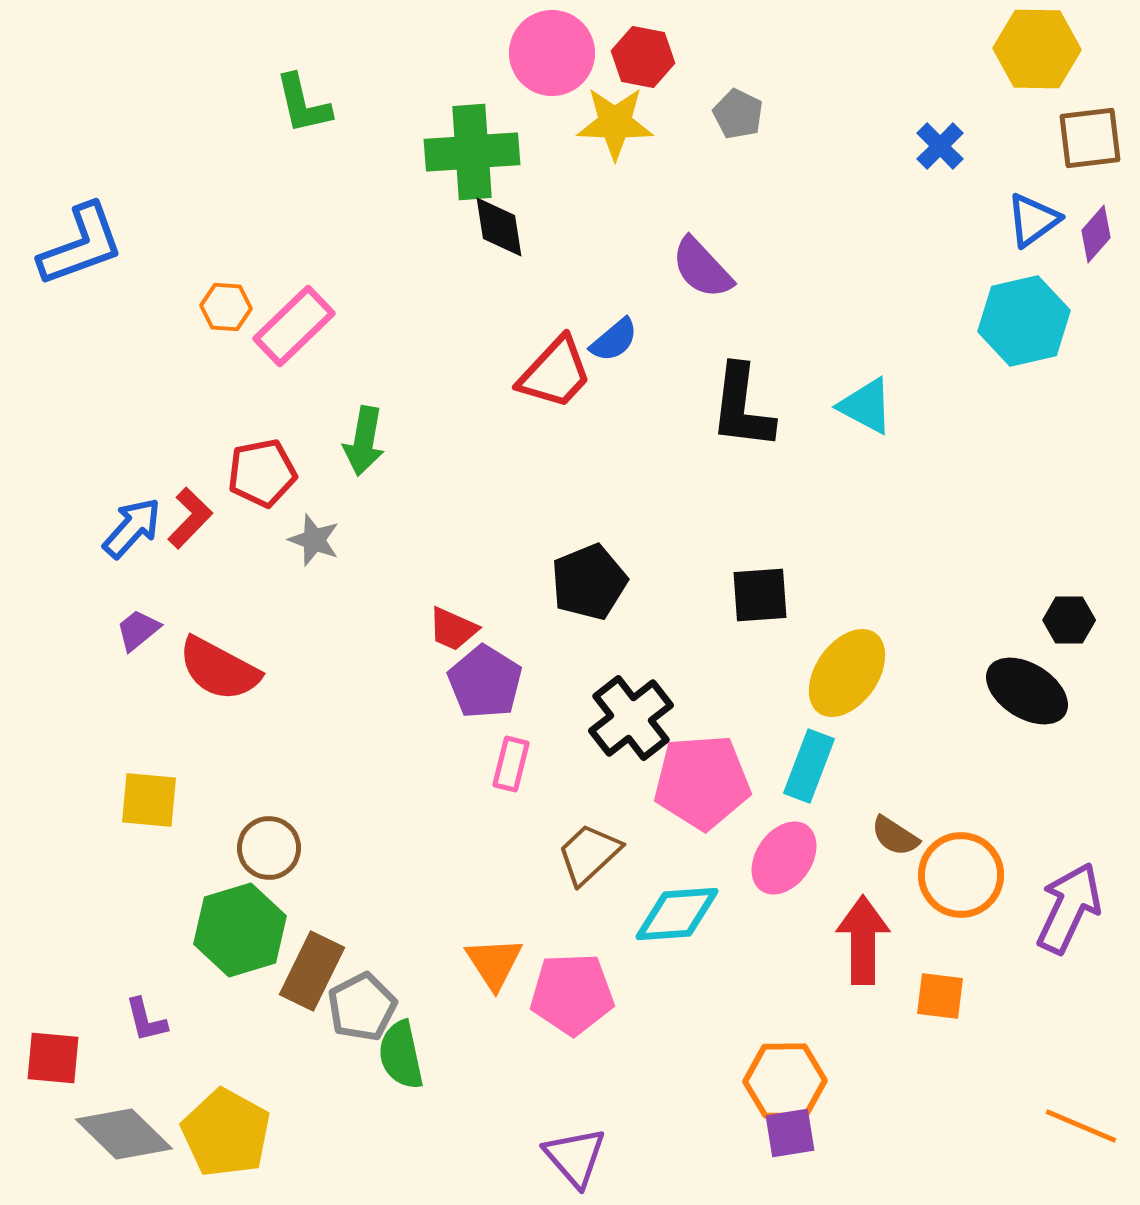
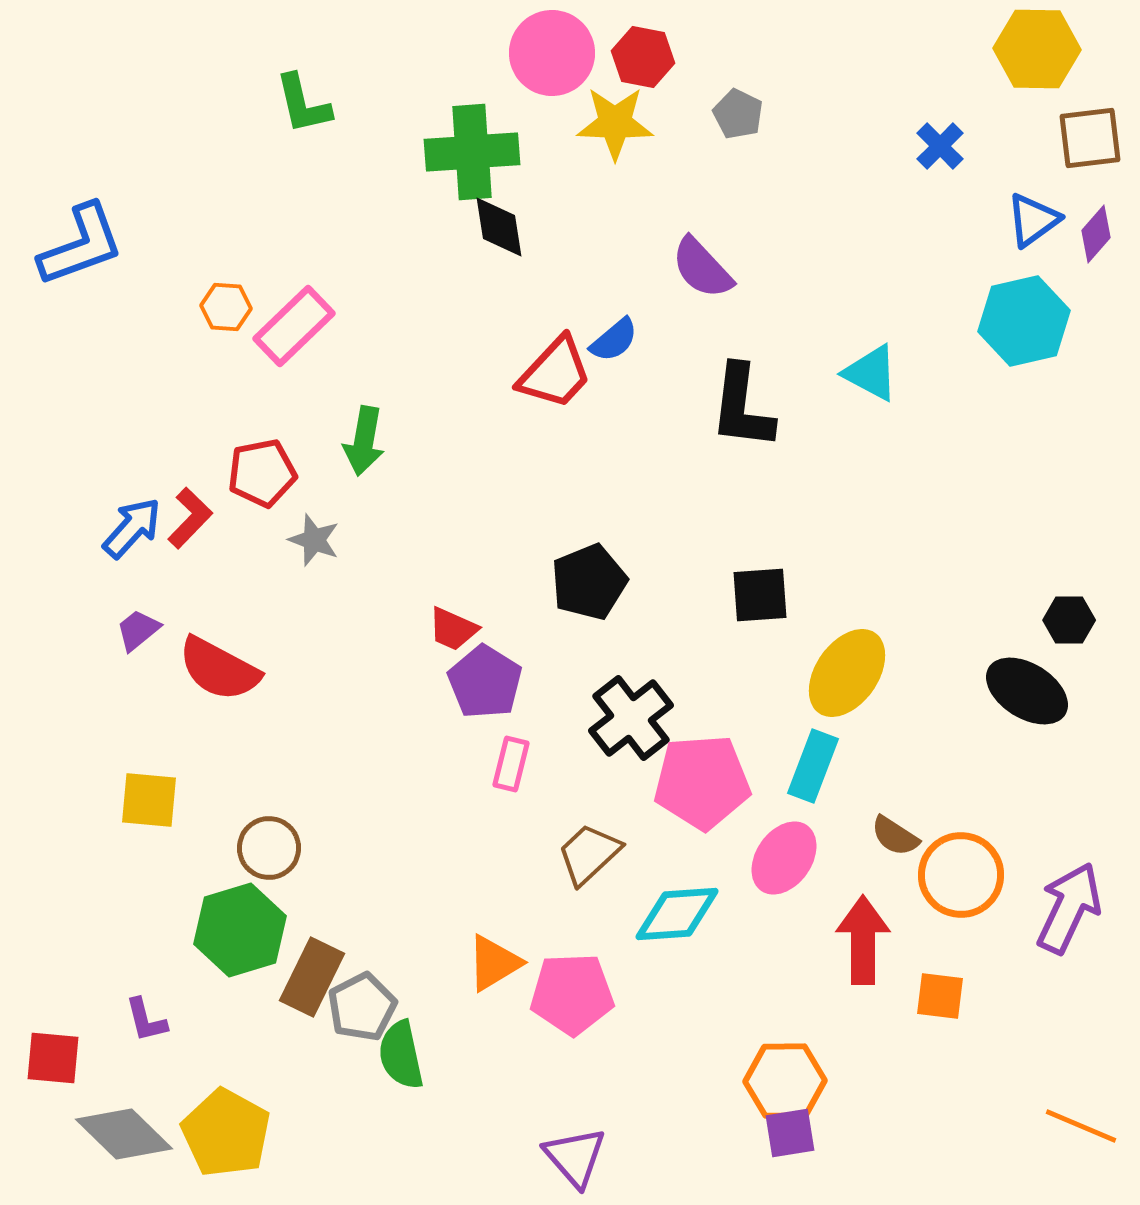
cyan triangle at (866, 406): moved 5 px right, 33 px up
cyan rectangle at (809, 766): moved 4 px right
orange triangle at (494, 963): rotated 32 degrees clockwise
brown rectangle at (312, 971): moved 6 px down
